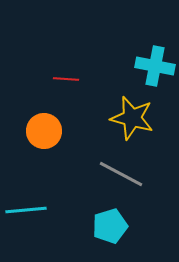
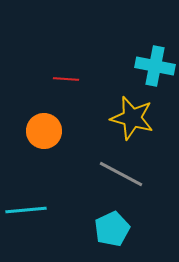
cyan pentagon: moved 2 px right, 3 px down; rotated 8 degrees counterclockwise
